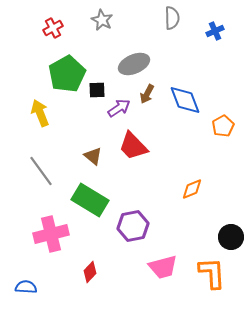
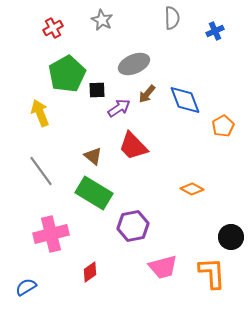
brown arrow: rotated 12 degrees clockwise
orange diamond: rotated 50 degrees clockwise
green rectangle: moved 4 px right, 7 px up
red diamond: rotated 10 degrees clockwise
blue semicircle: rotated 35 degrees counterclockwise
